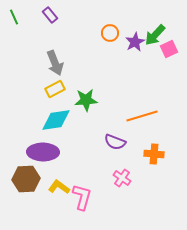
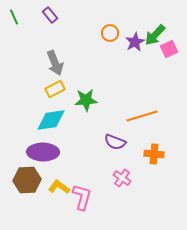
cyan diamond: moved 5 px left
brown hexagon: moved 1 px right, 1 px down
